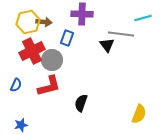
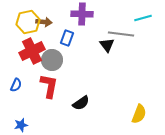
red L-shape: rotated 65 degrees counterclockwise
black semicircle: rotated 144 degrees counterclockwise
